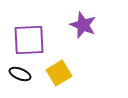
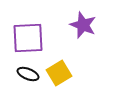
purple square: moved 1 px left, 2 px up
black ellipse: moved 8 px right
